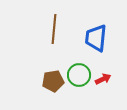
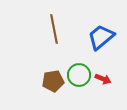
brown line: rotated 16 degrees counterclockwise
blue trapezoid: moved 5 px right, 1 px up; rotated 44 degrees clockwise
red arrow: rotated 49 degrees clockwise
